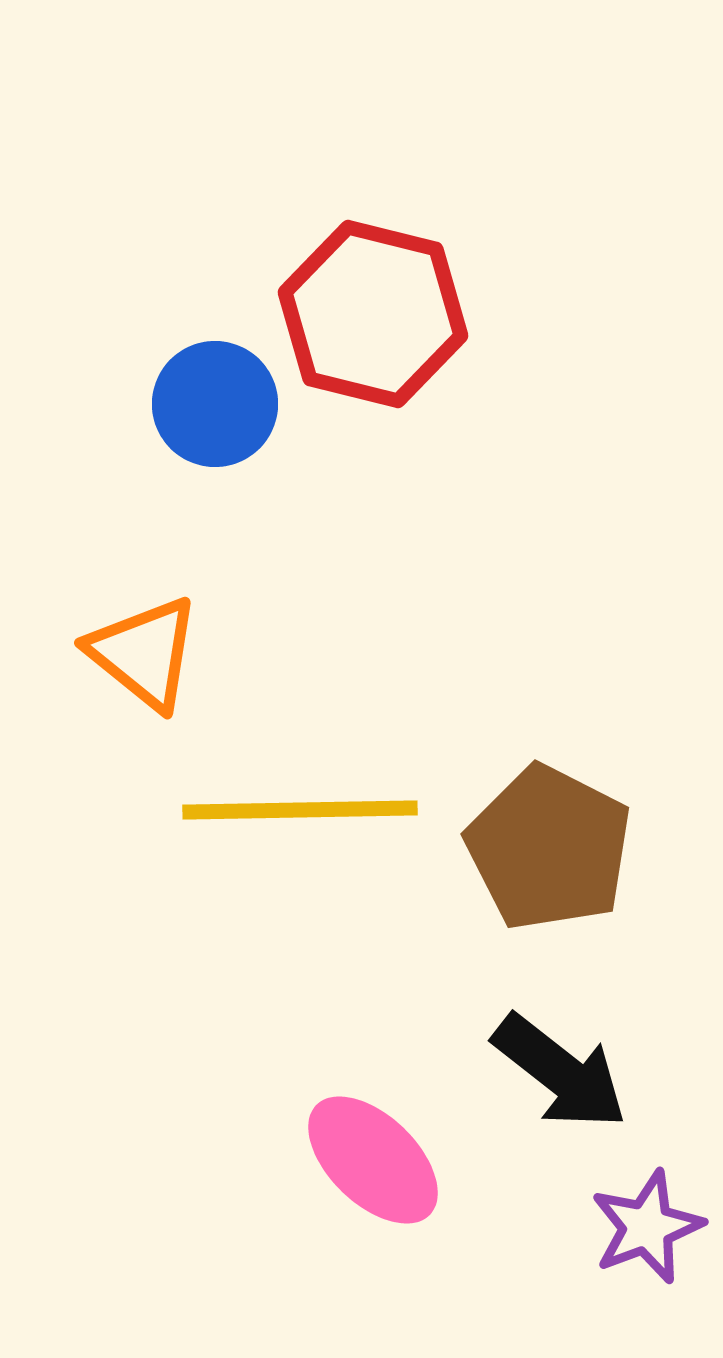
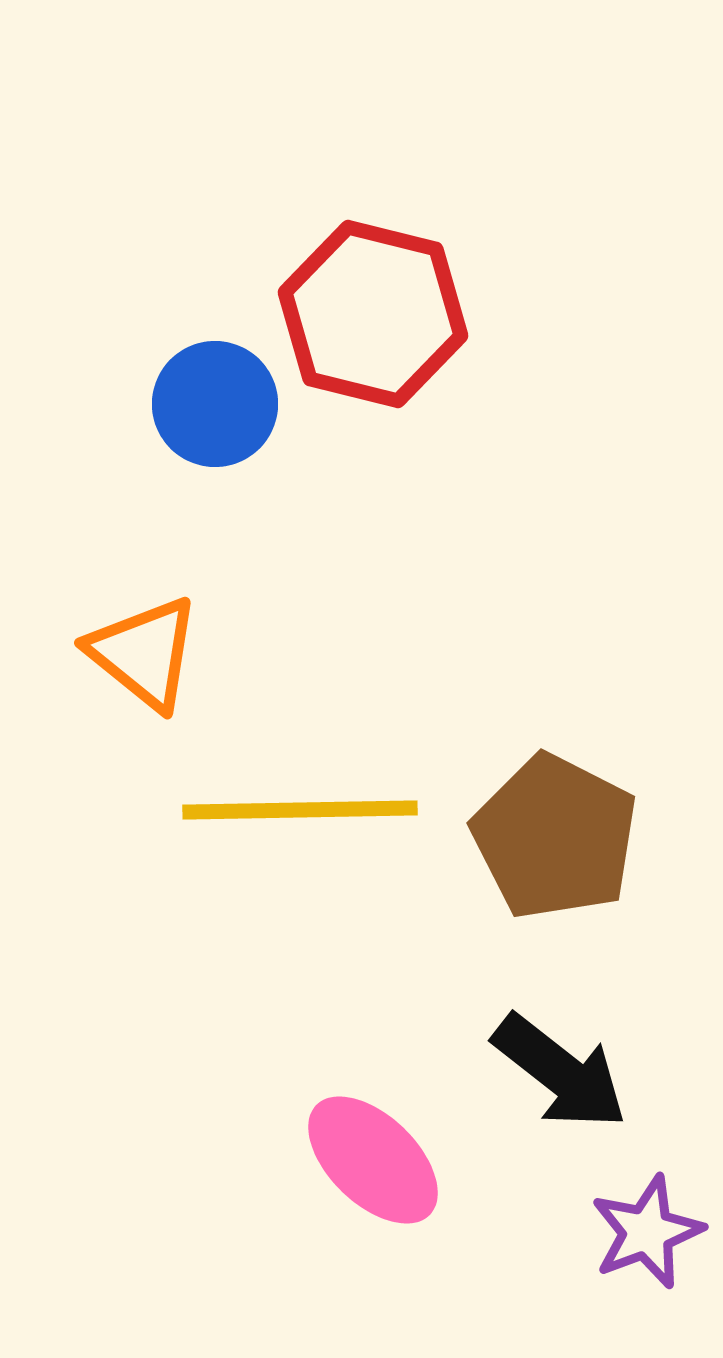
brown pentagon: moved 6 px right, 11 px up
purple star: moved 5 px down
